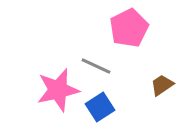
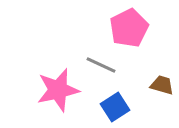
gray line: moved 5 px right, 1 px up
brown trapezoid: rotated 50 degrees clockwise
blue square: moved 15 px right
